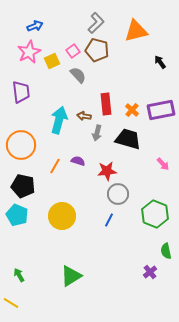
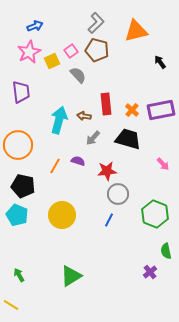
pink square: moved 2 px left
gray arrow: moved 4 px left, 5 px down; rotated 28 degrees clockwise
orange circle: moved 3 px left
yellow circle: moved 1 px up
yellow line: moved 2 px down
